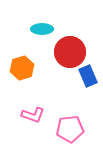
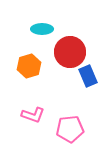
orange hexagon: moved 7 px right, 2 px up
